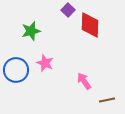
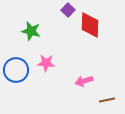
green star: rotated 30 degrees clockwise
pink star: moved 1 px right; rotated 18 degrees counterclockwise
pink arrow: rotated 72 degrees counterclockwise
